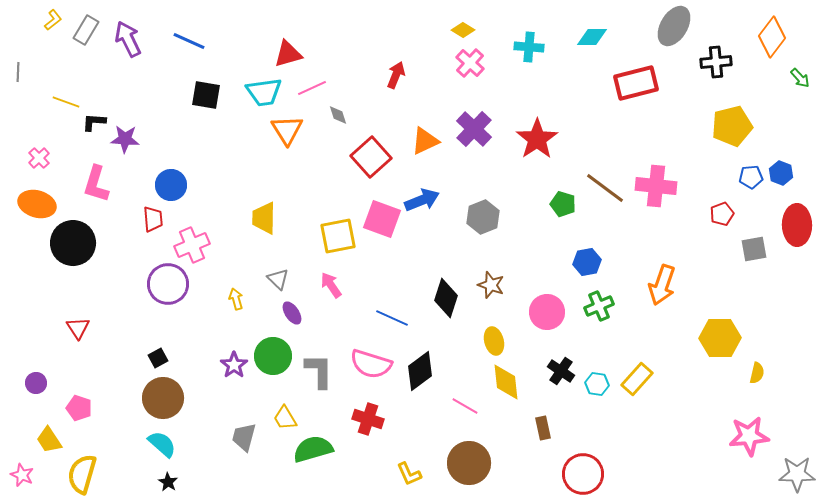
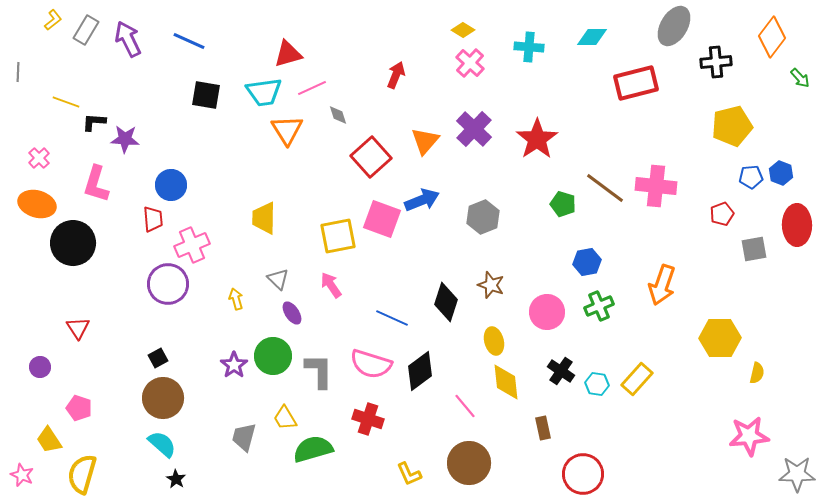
orange triangle at (425, 141): rotated 24 degrees counterclockwise
black diamond at (446, 298): moved 4 px down
purple circle at (36, 383): moved 4 px right, 16 px up
pink line at (465, 406): rotated 20 degrees clockwise
black star at (168, 482): moved 8 px right, 3 px up
